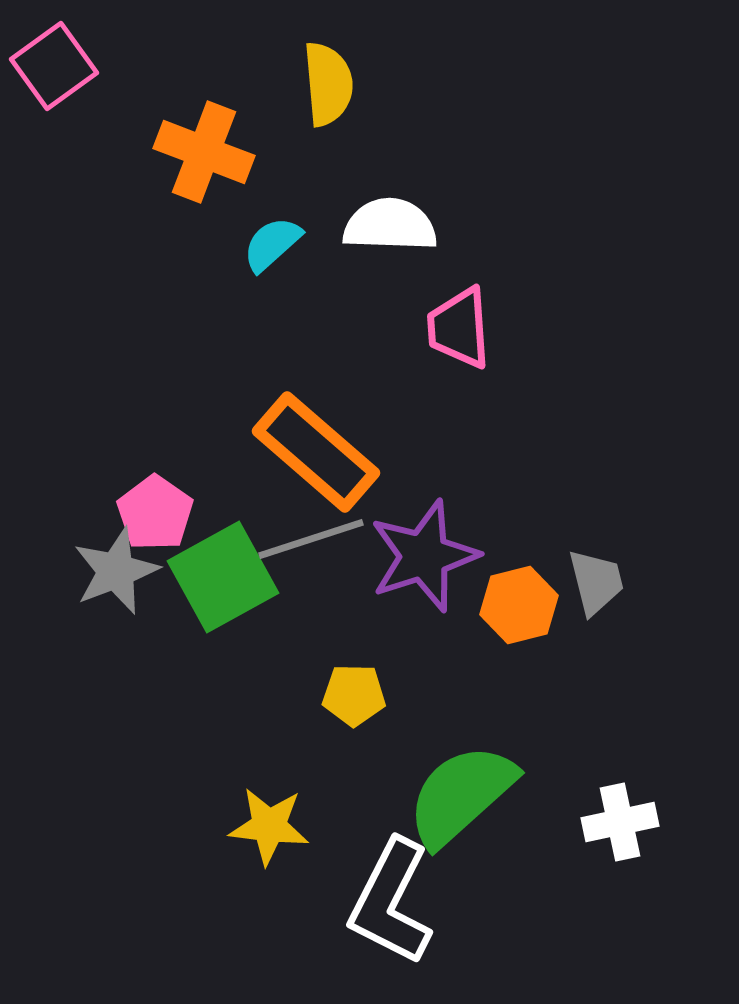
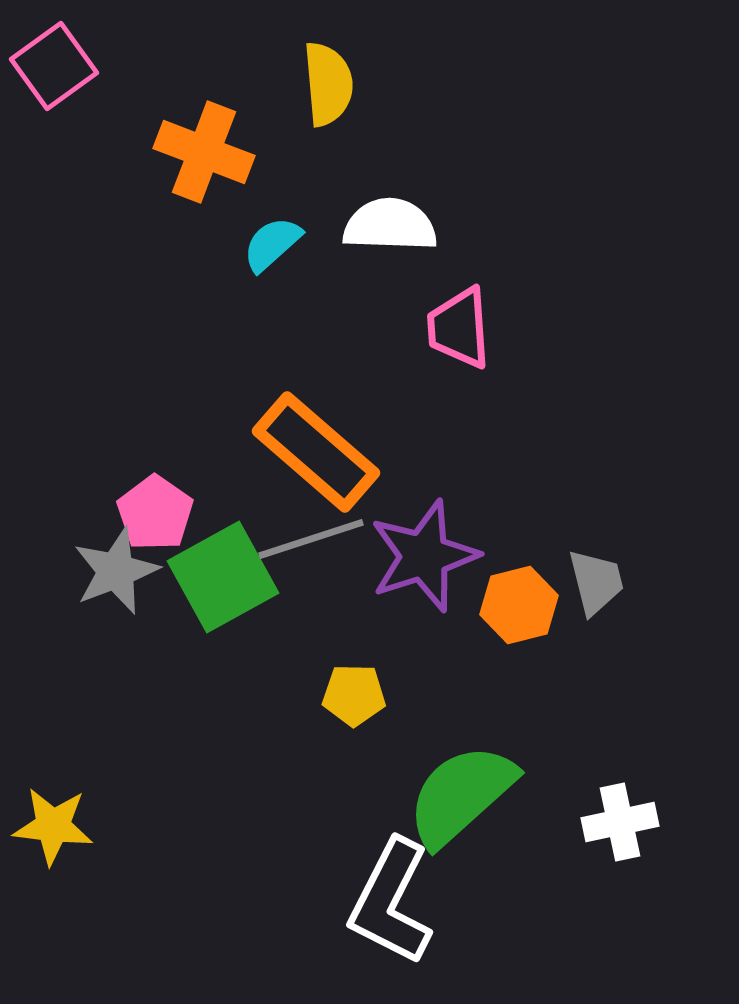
yellow star: moved 216 px left
